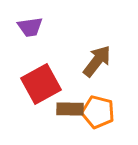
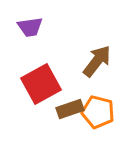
brown rectangle: rotated 20 degrees counterclockwise
